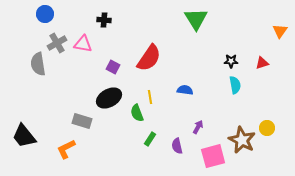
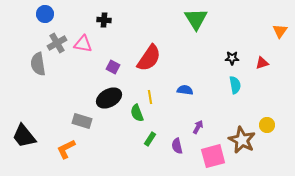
black star: moved 1 px right, 3 px up
yellow circle: moved 3 px up
